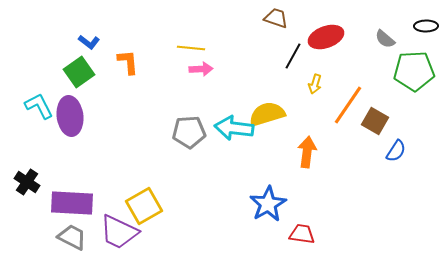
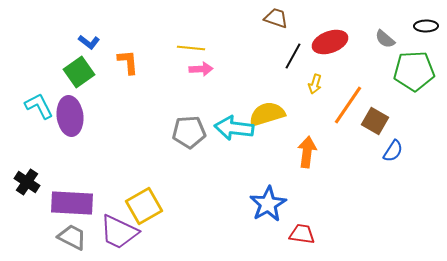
red ellipse: moved 4 px right, 5 px down
blue semicircle: moved 3 px left
